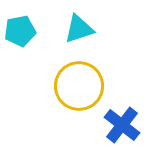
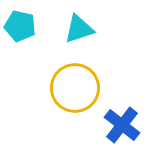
cyan pentagon: moved 5 px up; rotated 24 degrees clockwise
yellow circle: moved 4 px left, 2 px down
